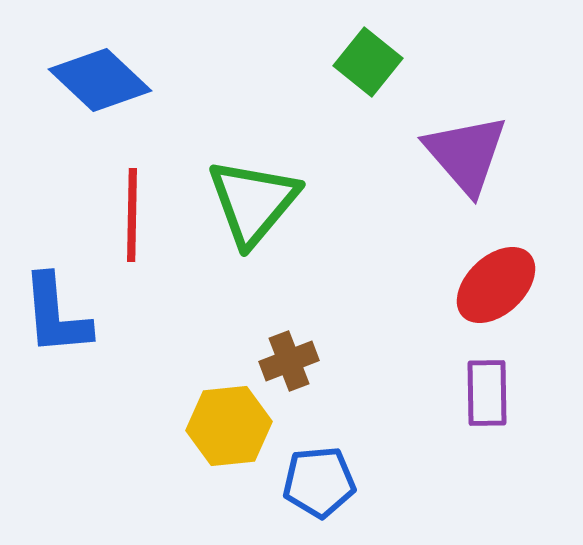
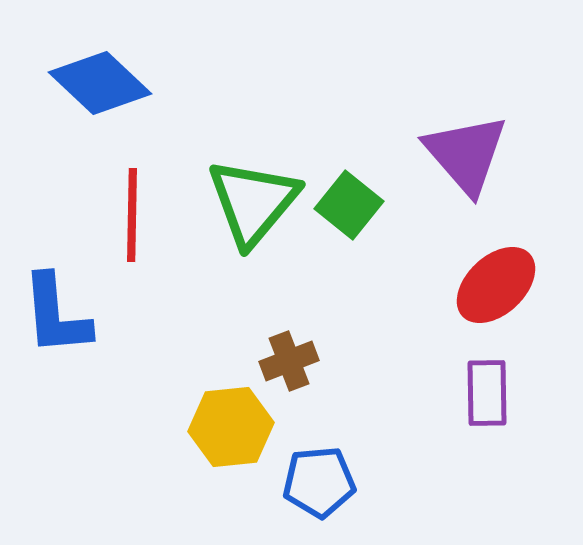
green square: moved 19 px left, 143 px down
blue diamond: moved 3 px down
yellow hexagon: moved 2 px right, 1 px down
